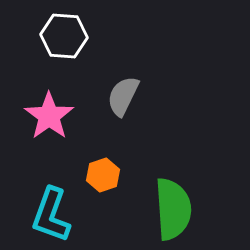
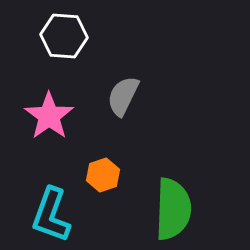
green semicircle: rotated 6 degrees clockwise
